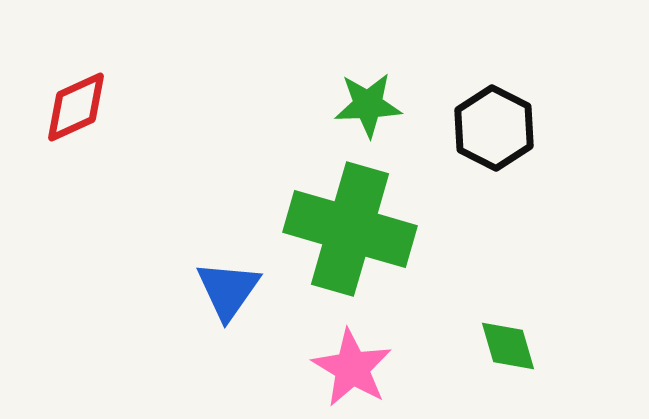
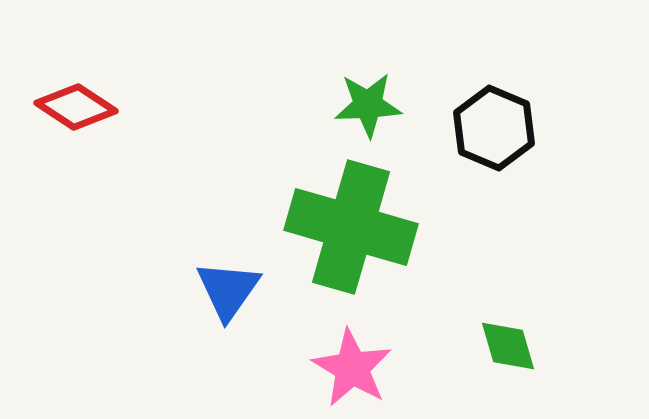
red diamond: rotated 58 degrees clockwise
black hexagon: rotated 4 degrees counterclockwise
green cross: moved 1 px right, 2 px up
